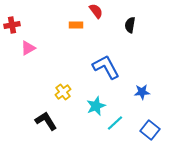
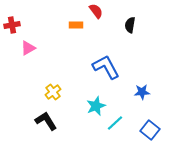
yellow cross: moved 10 px left
